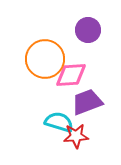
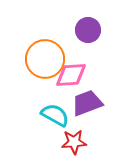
purple trapezoid: moved 1 px down
cyan semicircle: moved 4 px left, 7 px up; rotated 12 degrees clockwise
red star: moved 2 px left, 6 px down
